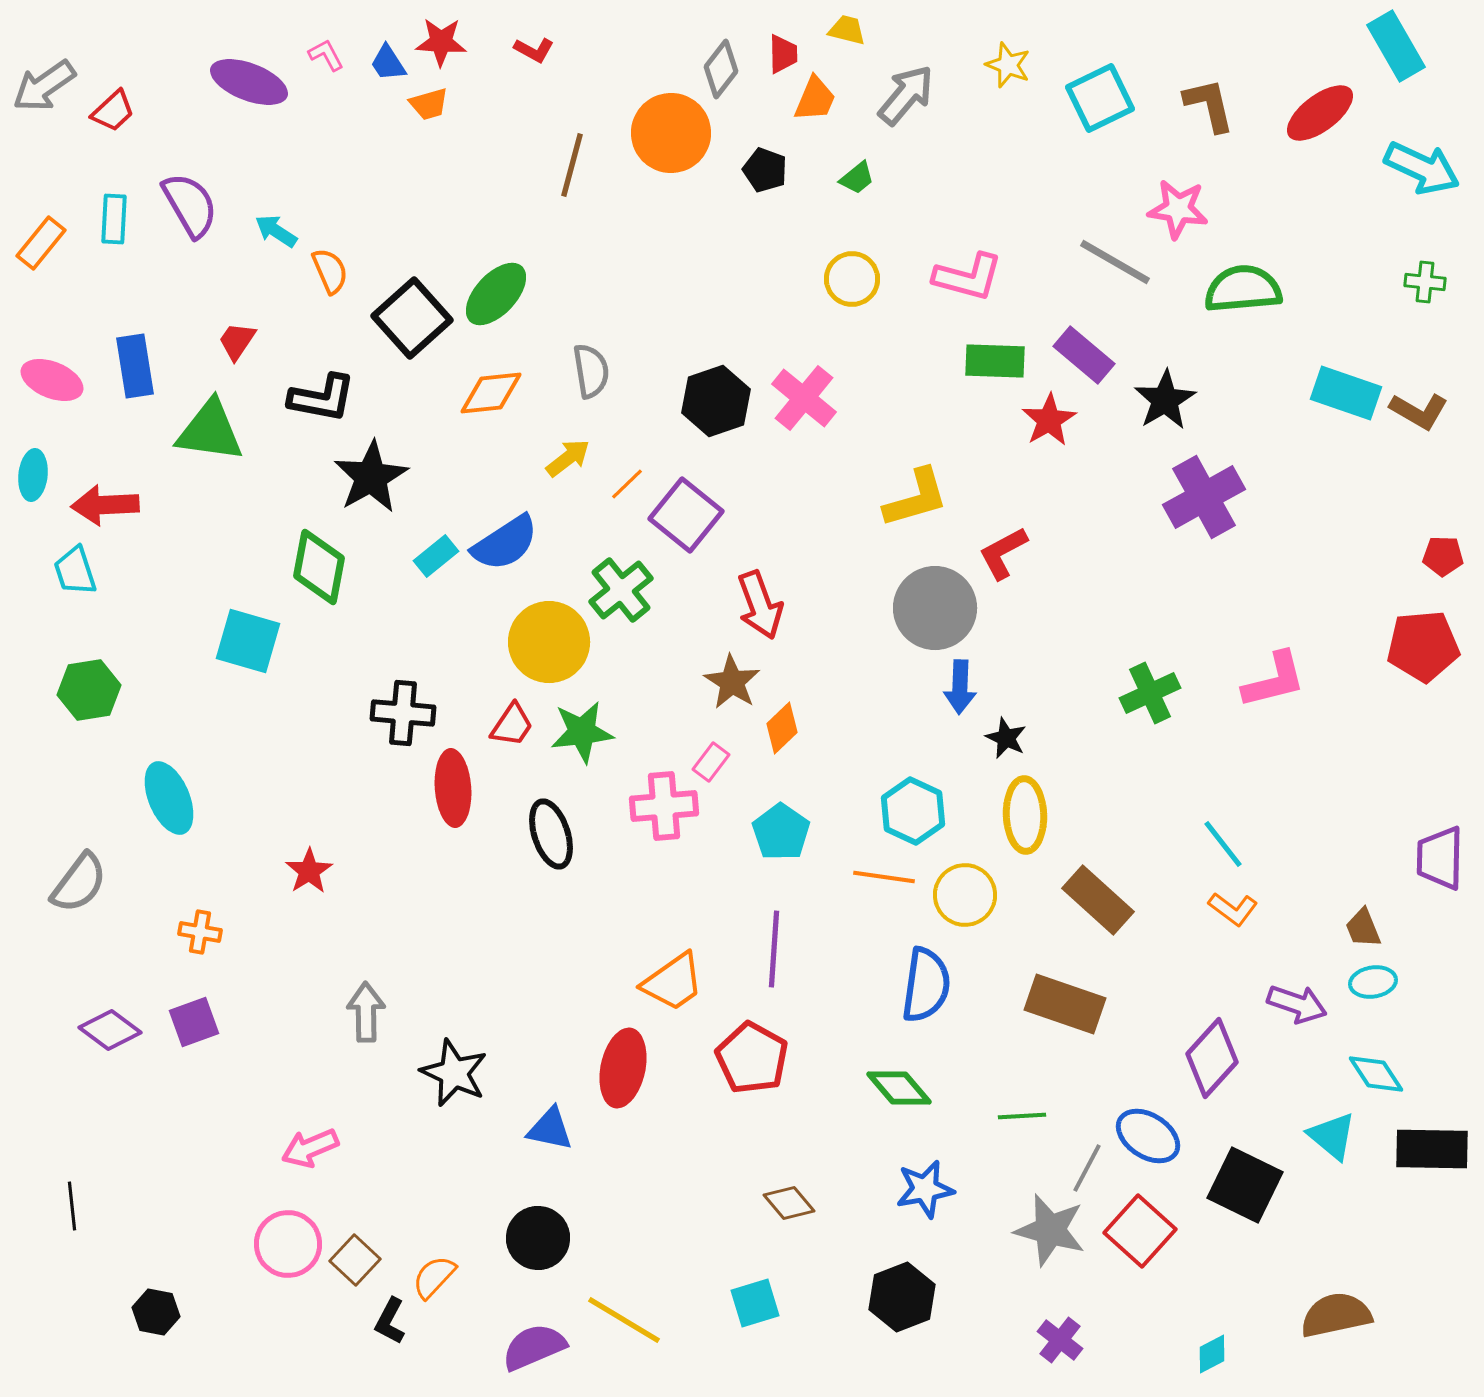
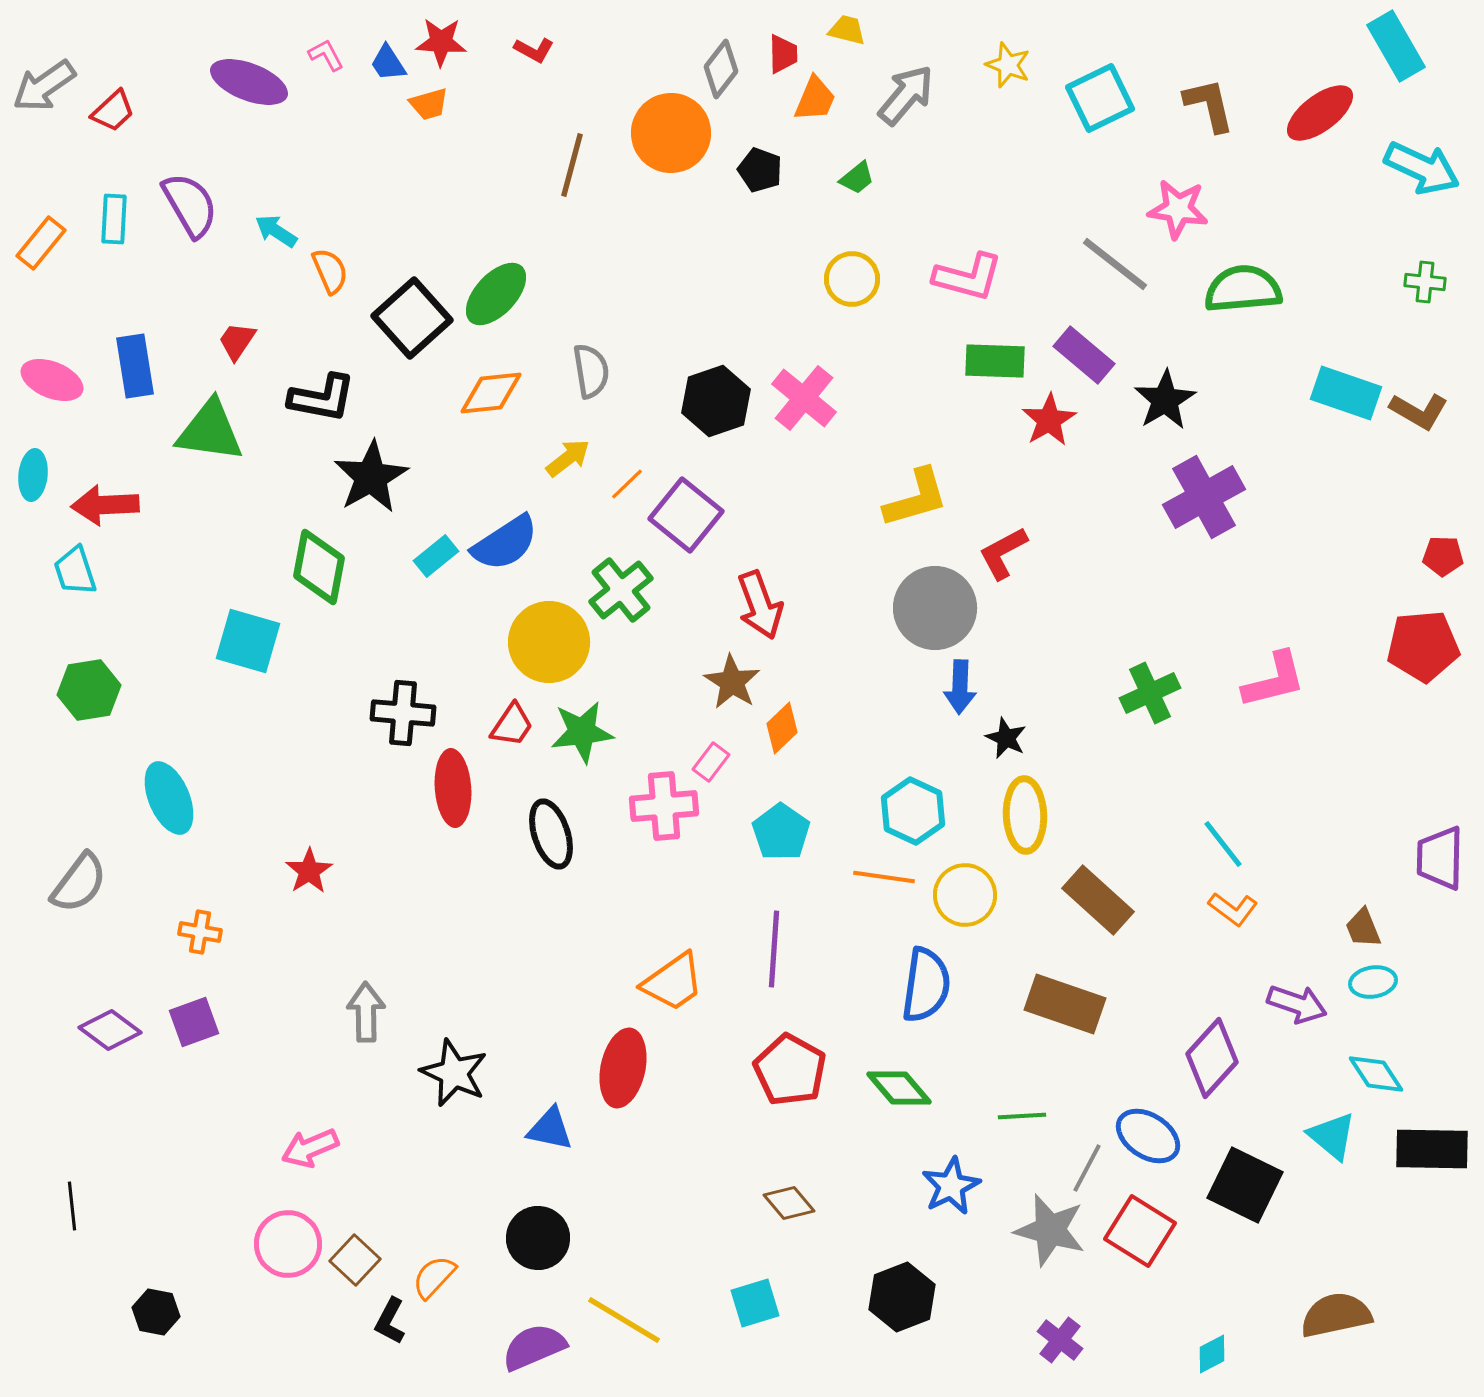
black pentagon at (765, 170): moved 5 px left
gray line at (1115, 262): moved 2 px down; rotated 8 degrees clockwise
red pentagon at (752, 1058): moved 38 px right, 12 px down
blue star at (925, 1189): moved 26 px right, 3 px up; rotated 16 degrees counterclockwise
red square at (1140, 1231): rotated 10 degrees counterclockwise
